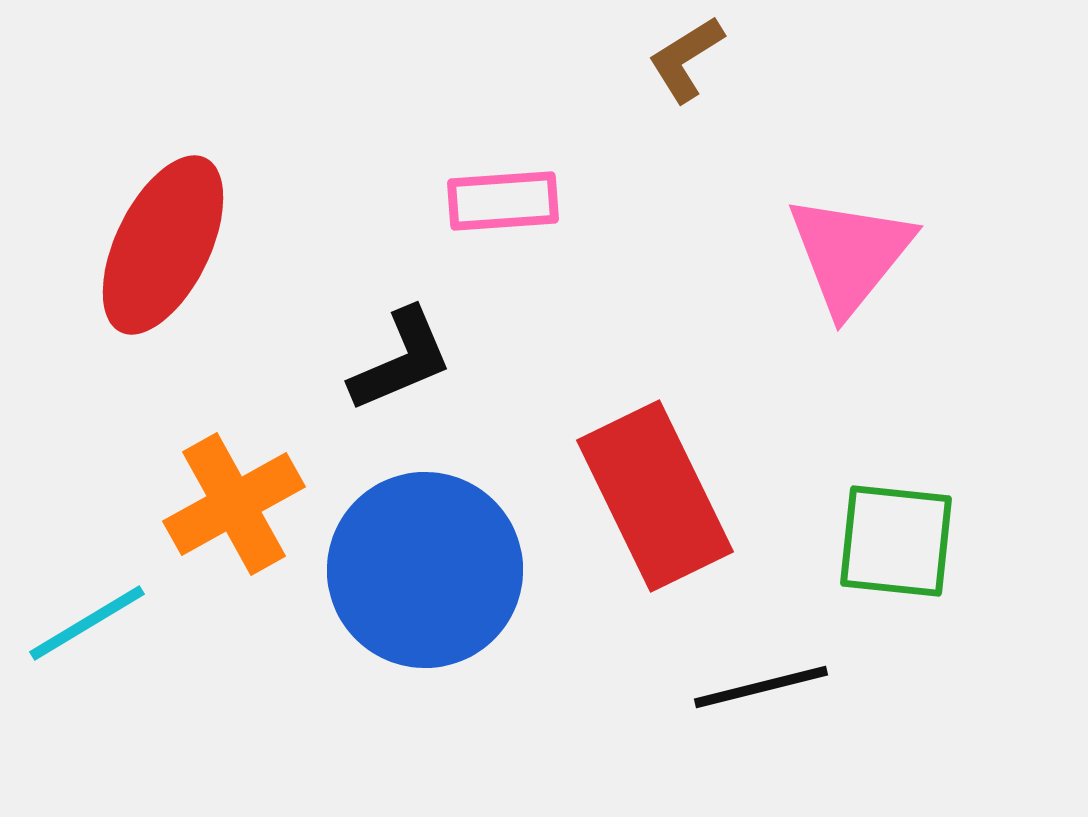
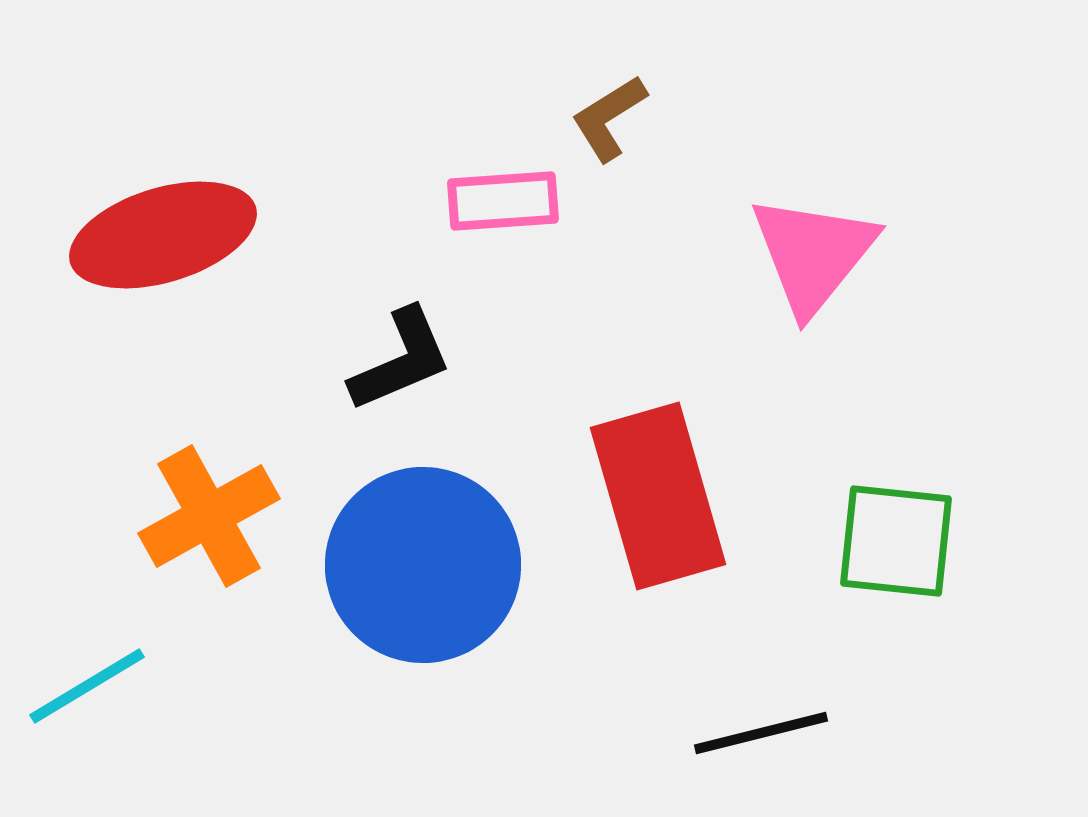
brown L-shape: moved 77 px left, 59 px down
red ellipse: moved 10 px up; rotated 47 degrees clockwise
pink triangle: moved 37 px left
red rectangle: moved 3 px right; rotated 10 degrees clockwise
orange cross: moved 25 px left, 12 px down
blue circle: moved 2 px left, 5 px up
cyan line: moved 63 px down
black line: moved 46 px down
